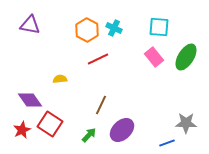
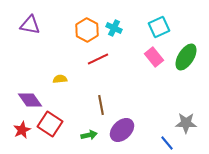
cyan square: rotated 30 degrees counterclockwise
brown line: rotated 36 degrees counterclockwise
green arrow: rotated 35 degrees clockwise
blue line: rotated 70 degrees clockwise
